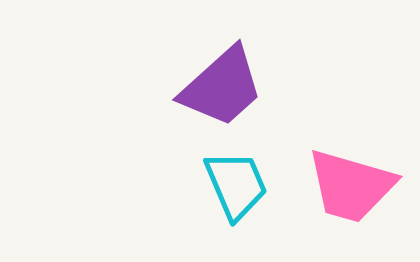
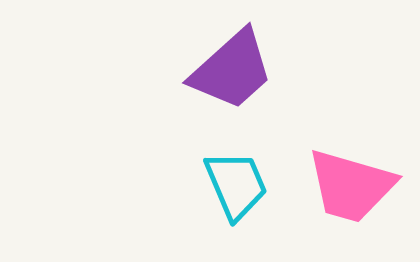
purple trapezoid: moved 10 px right, 17 px up
